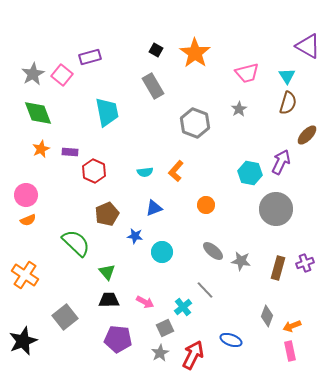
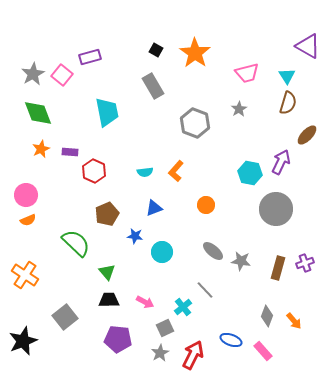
orange arrow at (292, 326): moved 2 px right, 5 px up; rotated 108 degrees counterclockwise
pink rectangle at (290, 351): moved 27 px left; rotated 30 degrees counterclockwise
